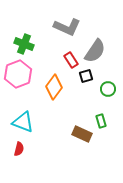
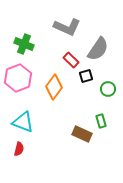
gray semicircle: moved 3 px right, 2 px up
red rectangle: rotated 14 degrees counterclockwise
pink hexagon: moved 4 px down
